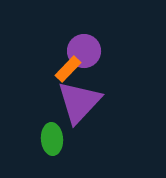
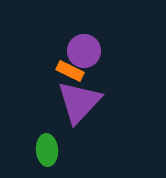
orange rectangle: moved 2 px right, 2 px down; rotated 72 degrees clockwise
green ellipse: moved 5 px left, 11 px down
